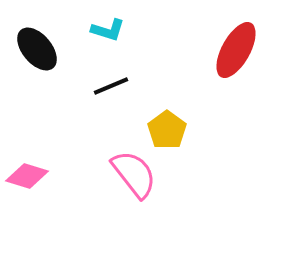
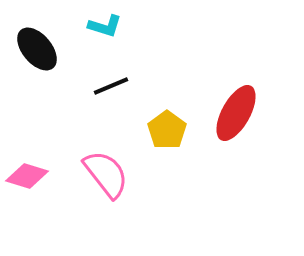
cyan L-shape: moved 3 px left, 4 px up
red ellipse: moved 63 px down
pink semicircle: moved 28 px left
